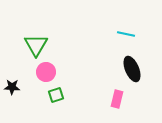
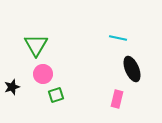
cyan line: moved 8 px left, 4 px down
pink circle: moved 3 px left, 2 px down
black star: rotated 21 degrees counterclockwise
